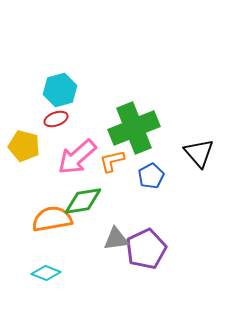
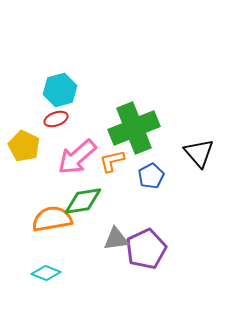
yellow pentagon: rotated 12 degrees clockwise
